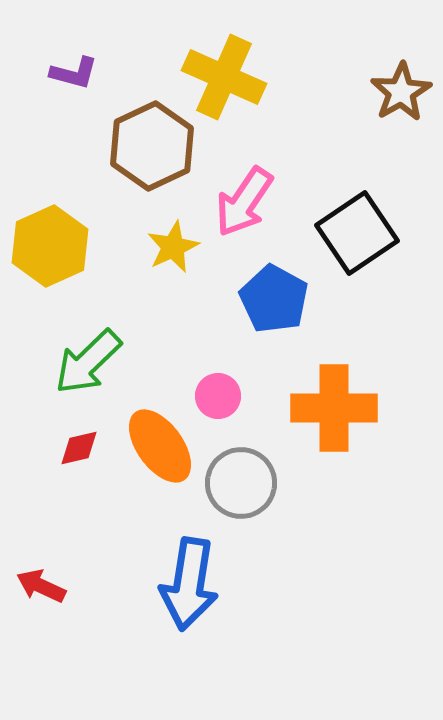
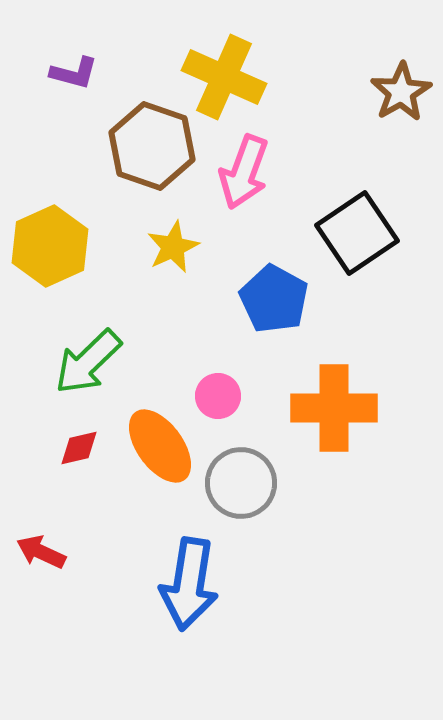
brown hexagon: rotated 16 degrees counterclockwise
pink arrow: moved 30 px up; rotated 14 degrees counterclockwise
red arrow: moved 34 px up
